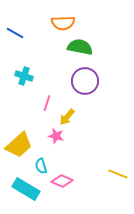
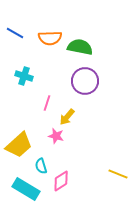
orange semicircle: moved 13 px left, 15 px down
pink diamond: moved 1 px left; rotated 55 degrees counterclockwise
